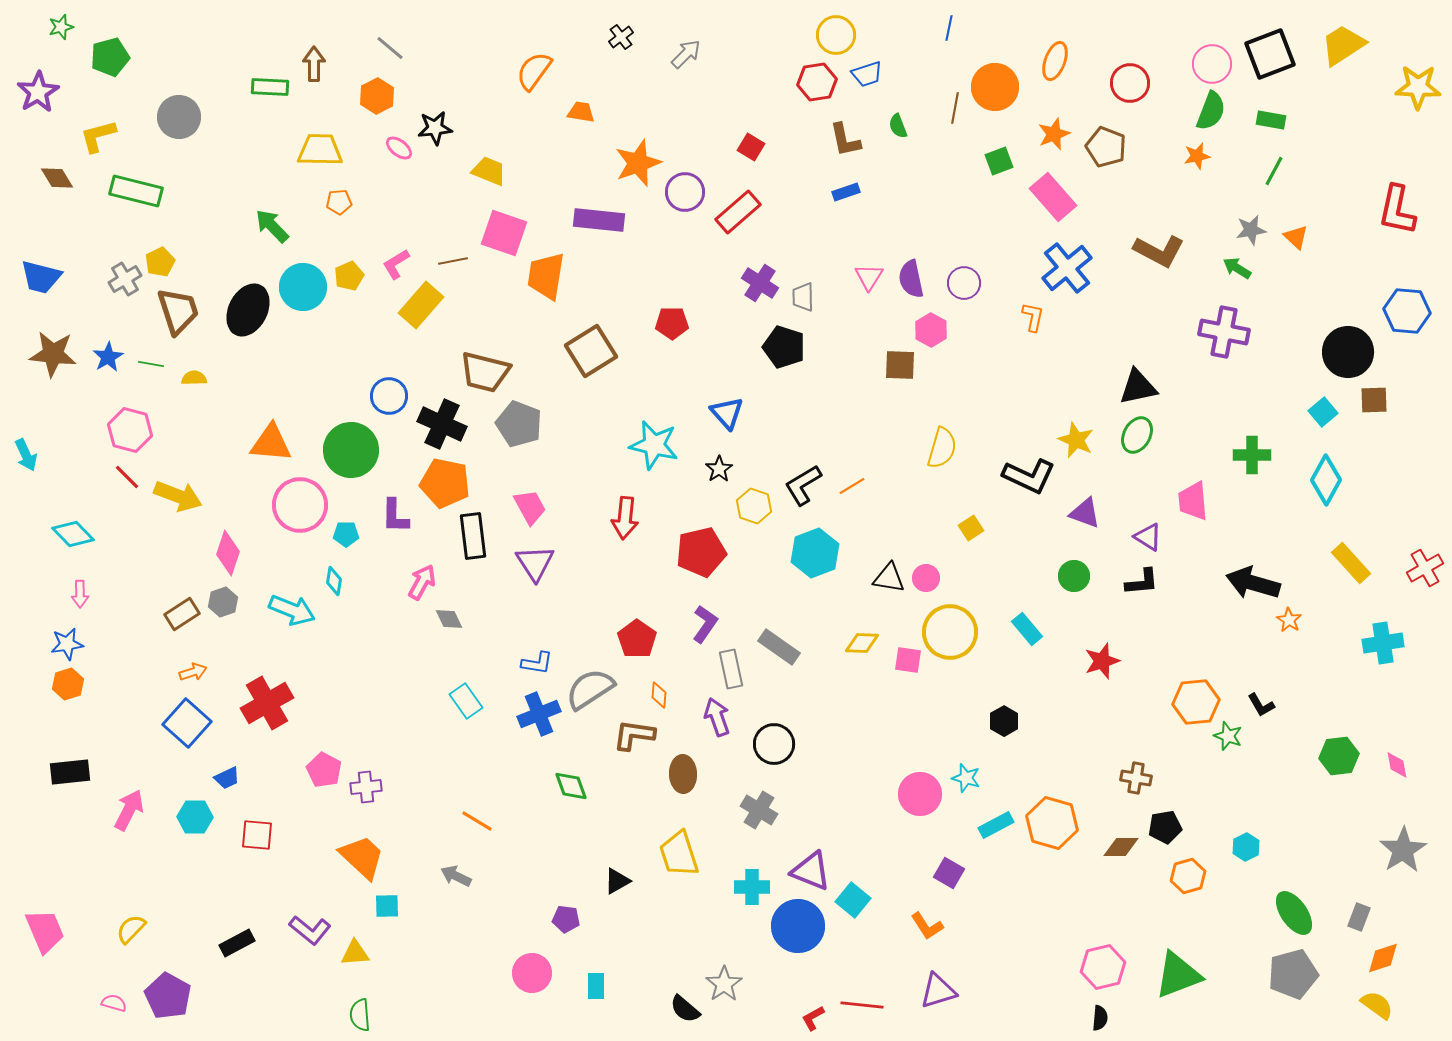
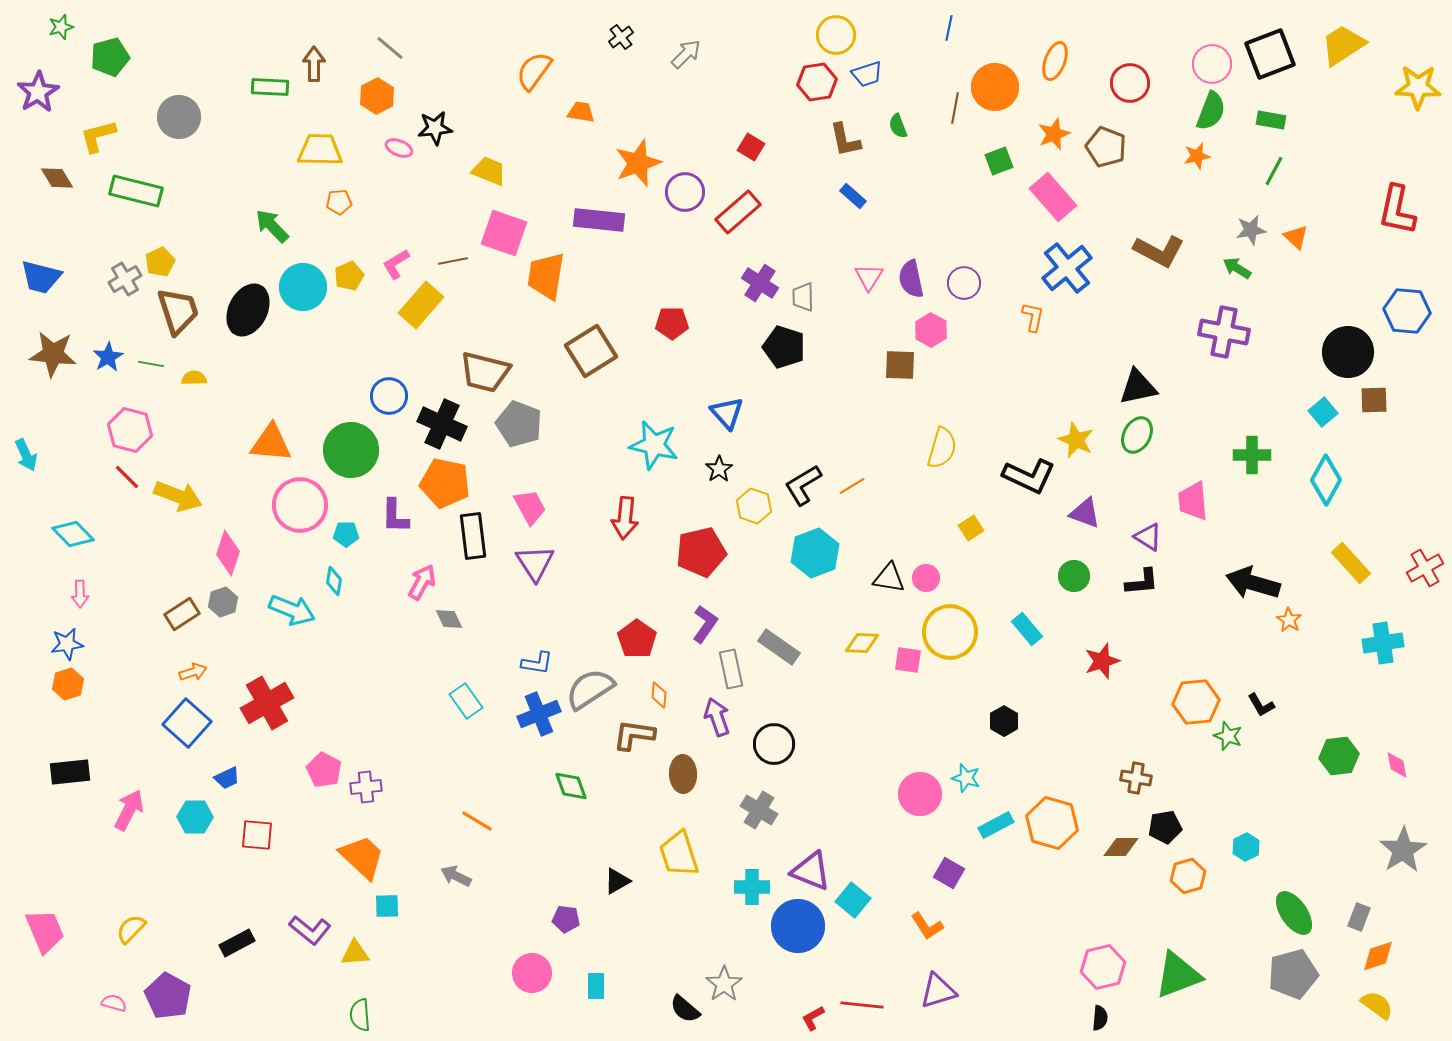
pink ellipse at (399, 148): rotated 16 degrees counterclockwise
blue rectangle at (846, 192): moved 7 px right, 4 px down; rotated 60 degrees clockwise
orange diamond at (1383, 958): moved 5 px left, 2 px up
